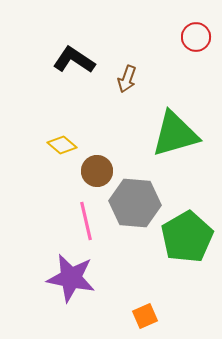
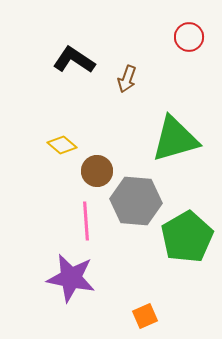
red circle: moved 7 px left
green triangle: moved 5 px down
gray hexagon: moved 1 px right, 2 px up
pink line: rotated 9 degrees clockwise
